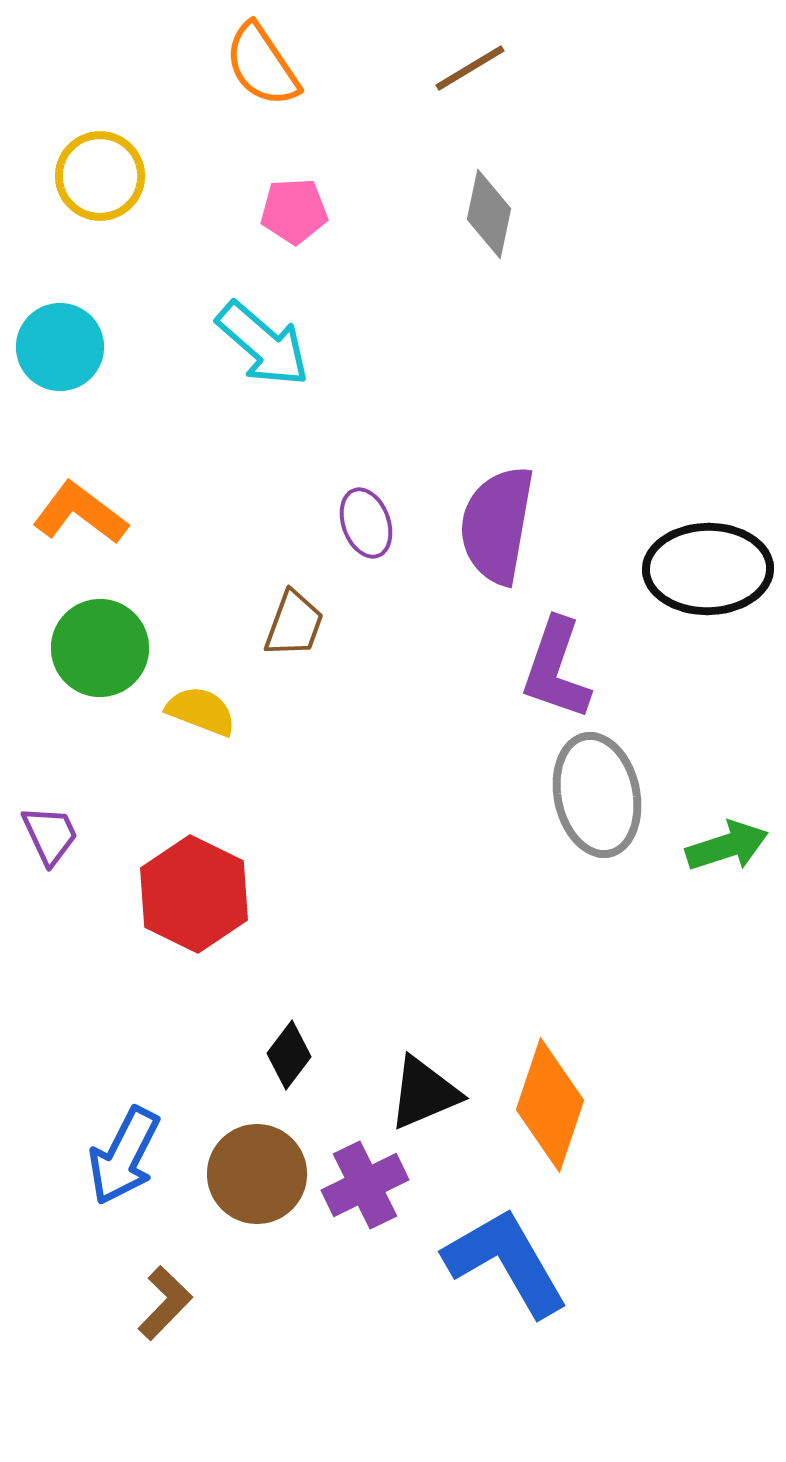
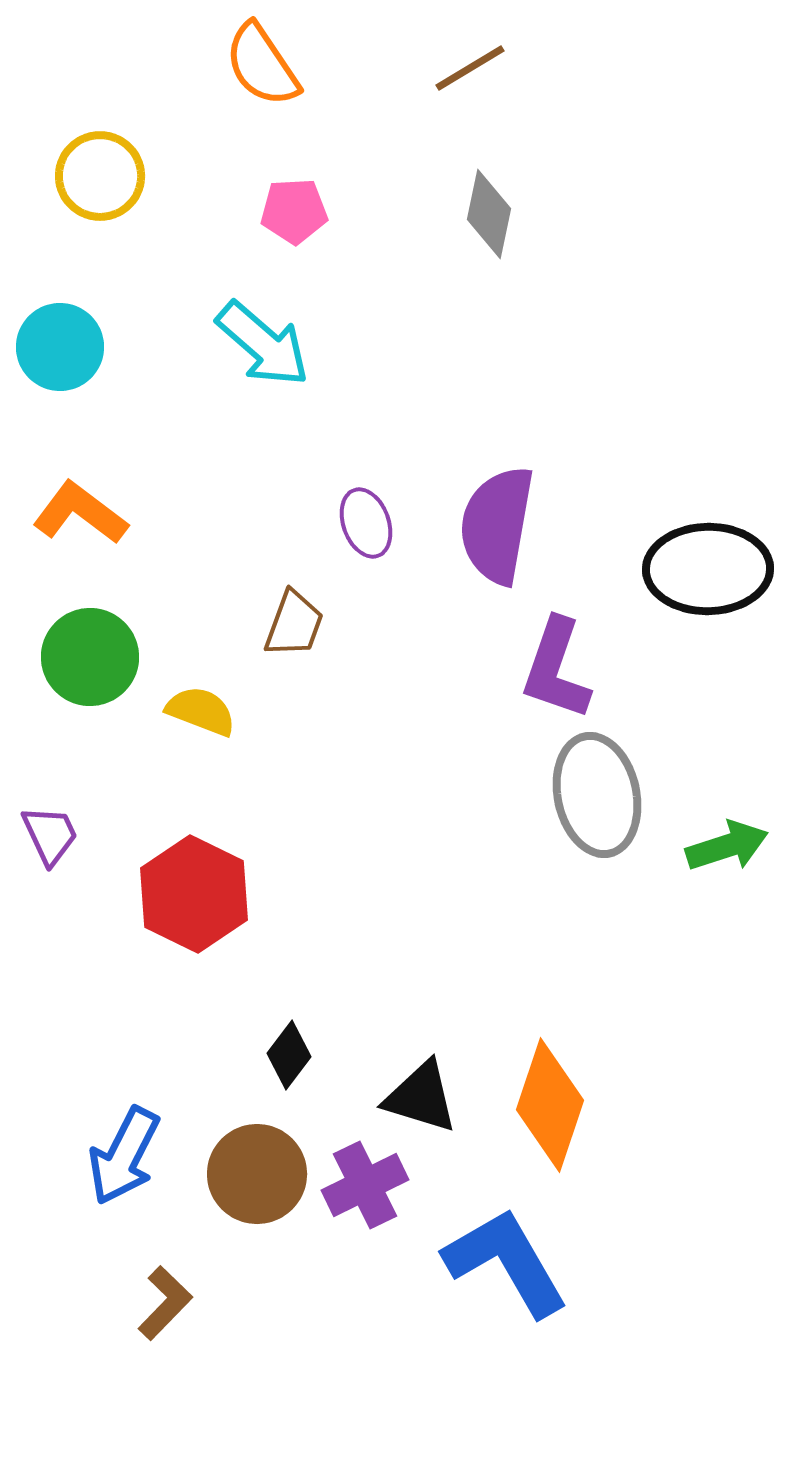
green circle: moved 10 px left, 9 px down
black triangle: moved 3 px left, 4 px down; rotated 40 degrees clockwise
